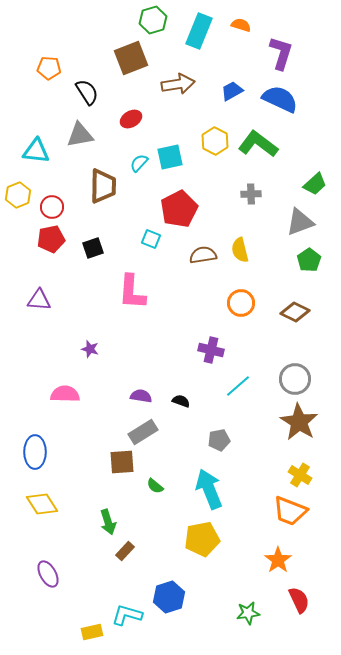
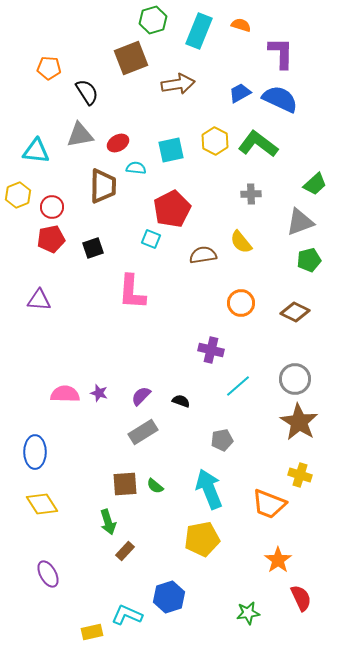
purple L-shape at (281, 53): rotated 16 degrees counterclockwise
blue trapezoid at (232, 91): moved 8 px right, 2 px down
red ellipse at (131, 119): moved 13 px left, 24 px down
cyan square at (170, 157): moved 1 px right, 7 px up
cyan semicircle at (139, 163): moved 3 px left, 5 px down; rotated 54 degrees clockwise
red pentagon at (179, 209): moved 7 px left
yellow semicircle at (240, 250): moved 1 px right, 8 px up; rotated 25 degrees counterclockwise
green pentagon at (309, 260): rotated 20 degrees clockwise
purple star at (90, 349): moved 9 px right, 44 px down
purple semicircle at (141, 396): rotated 55 degrees counterclockwise
gray pentagon at (219, 440): moved 3 px right
brown square at (122, 462): moved 3 px right, 22 px down
yellow cross at (300, 475): rotated 15 degrees counterclockwise
orange trapezoid at (290, 511): moved 21 px left, 7 px up
red semicircle at (299, 600): moved 2 px right, 2 px up
cyan L-shape at (127, 615): rotated 8 degrees clockwise
